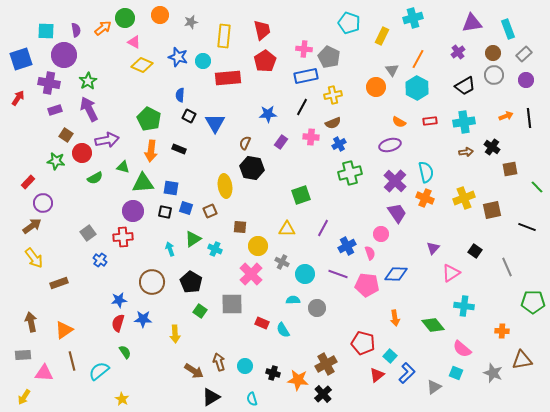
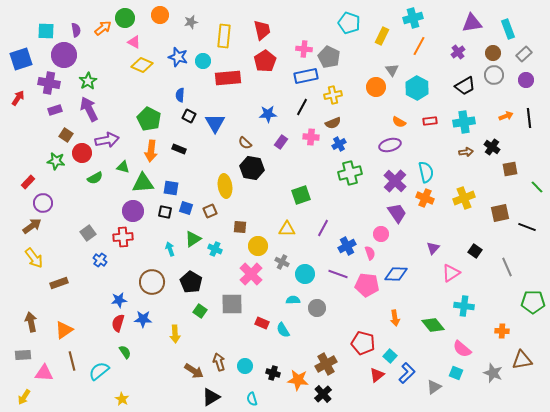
orange line at (418, 59): moved 1 px right, 13 px up
brown semicircle at (245, 143): rotated 72 degrees counterclockwise
brown square at (492, 210): moved 8 px right, 3 px down
